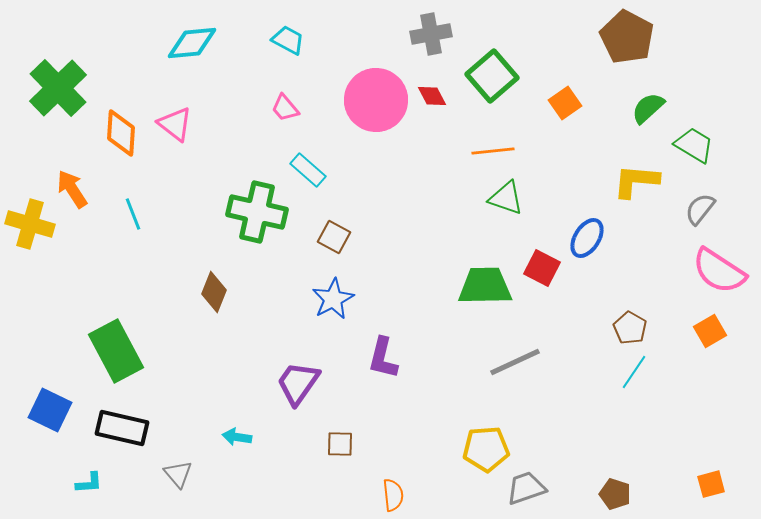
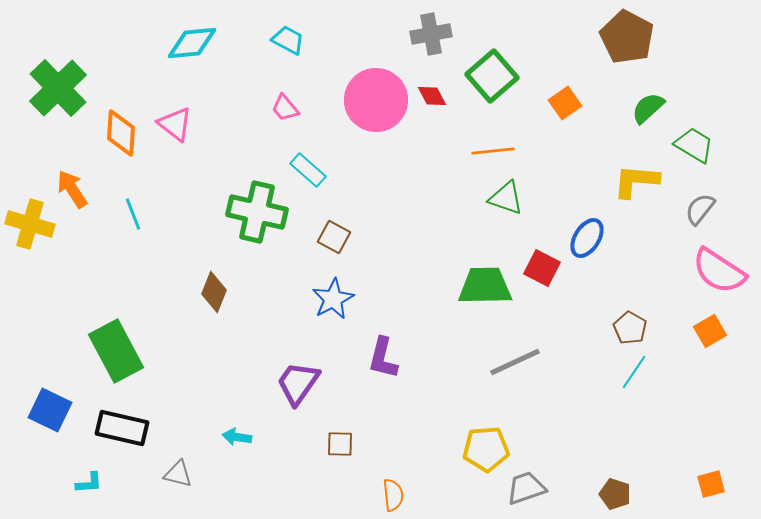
gray triangle at (178, 474): rotated 36 degrees counterclockwise
